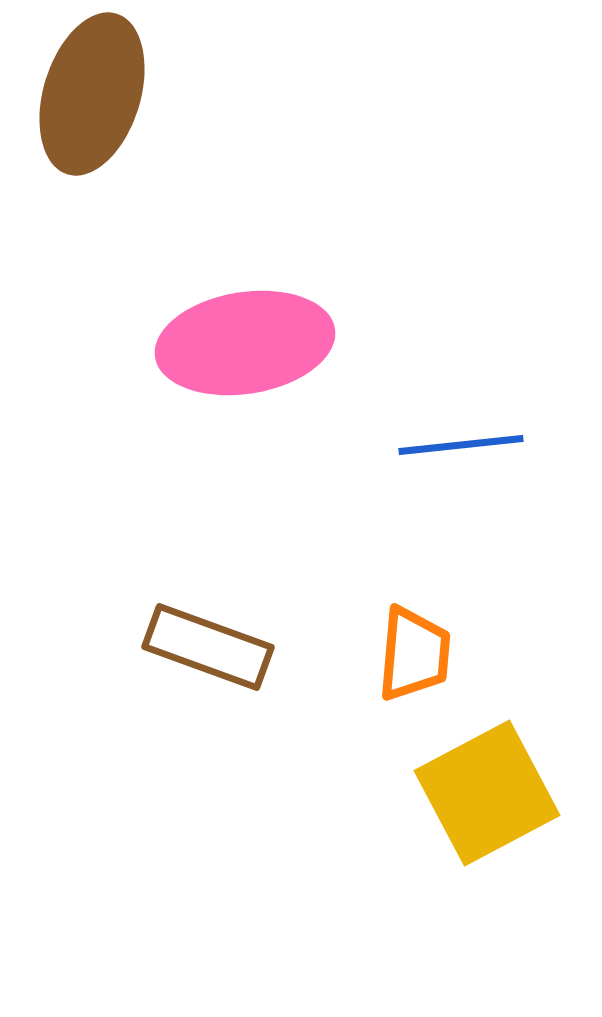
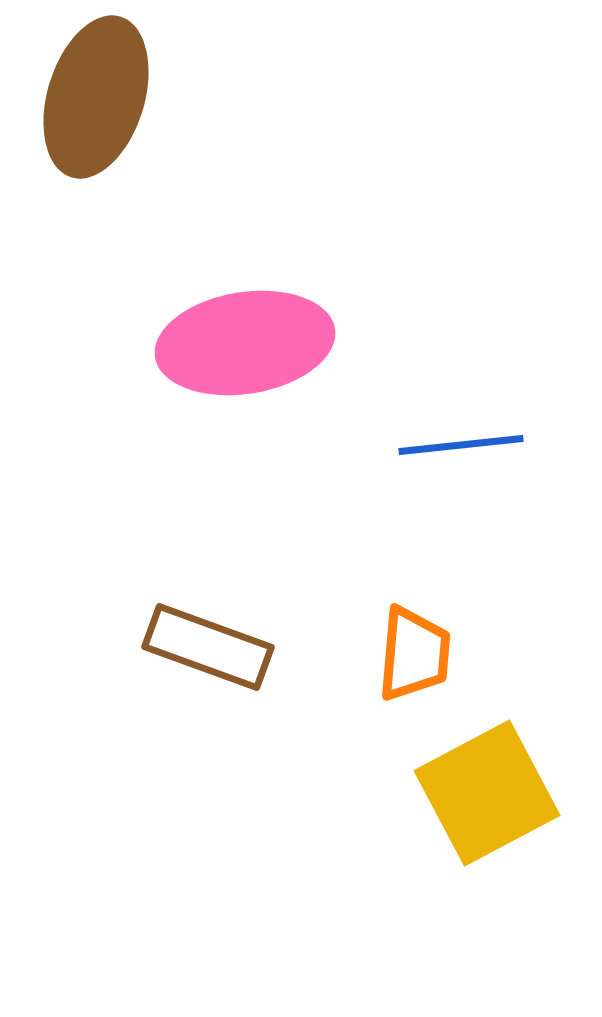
brown ellipse: moved 4 px right, 3 px down
